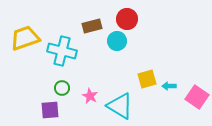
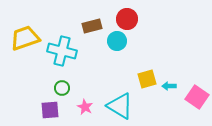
pink star: moved 5 px left, 11 px down
